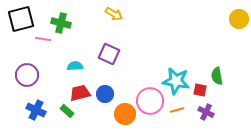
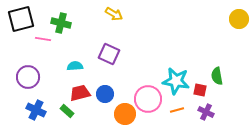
purple circle: moved 1 px right, 2 px down
pink circle: moved 2 px left, 2 px up
